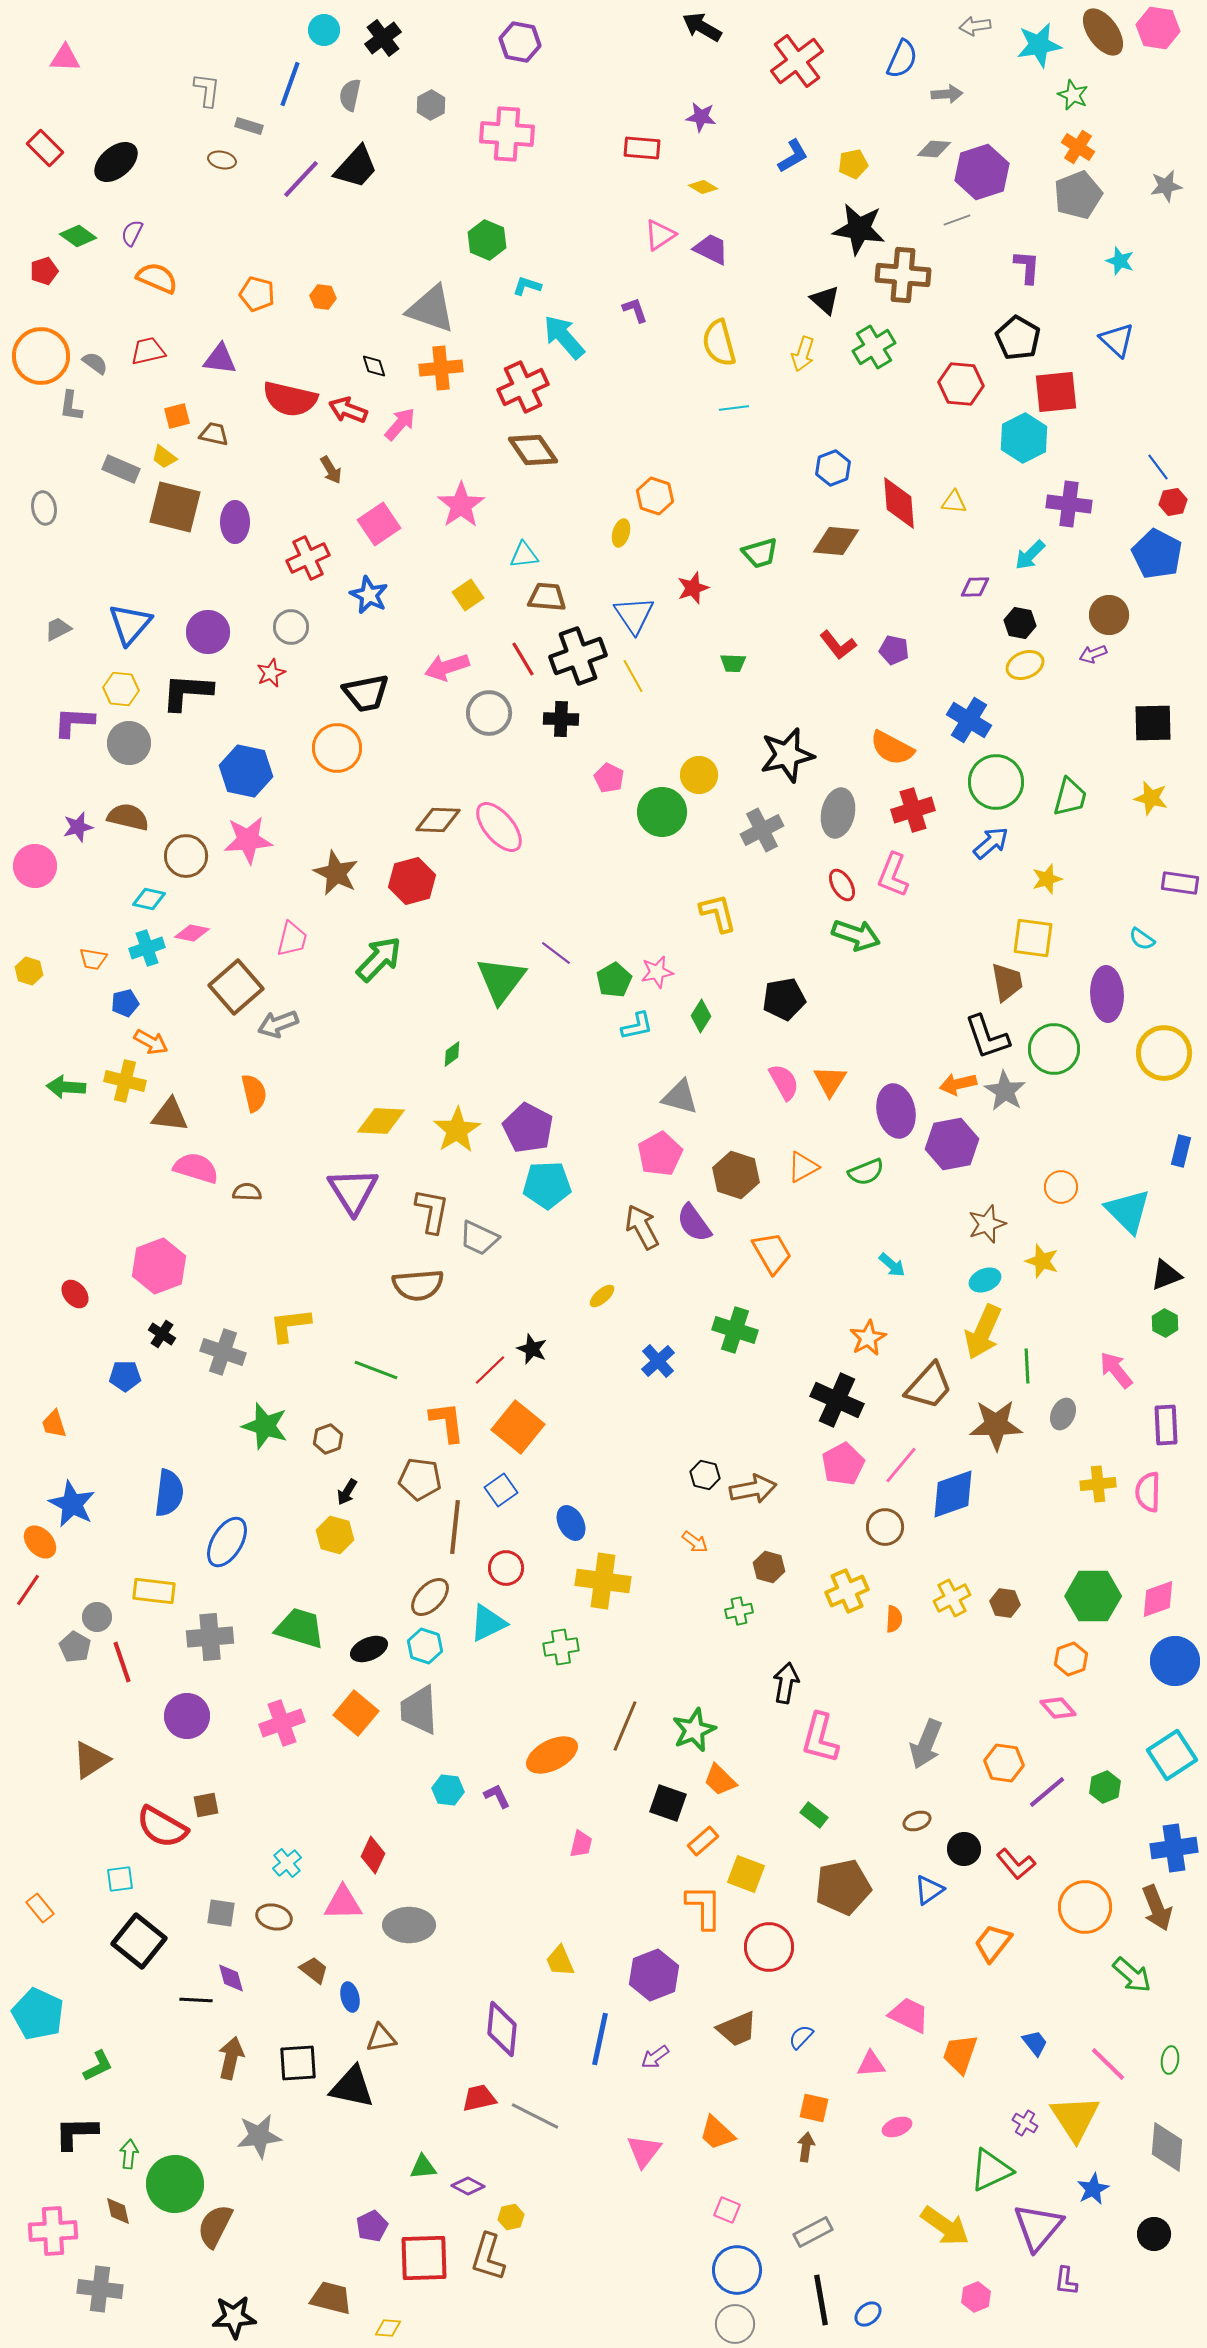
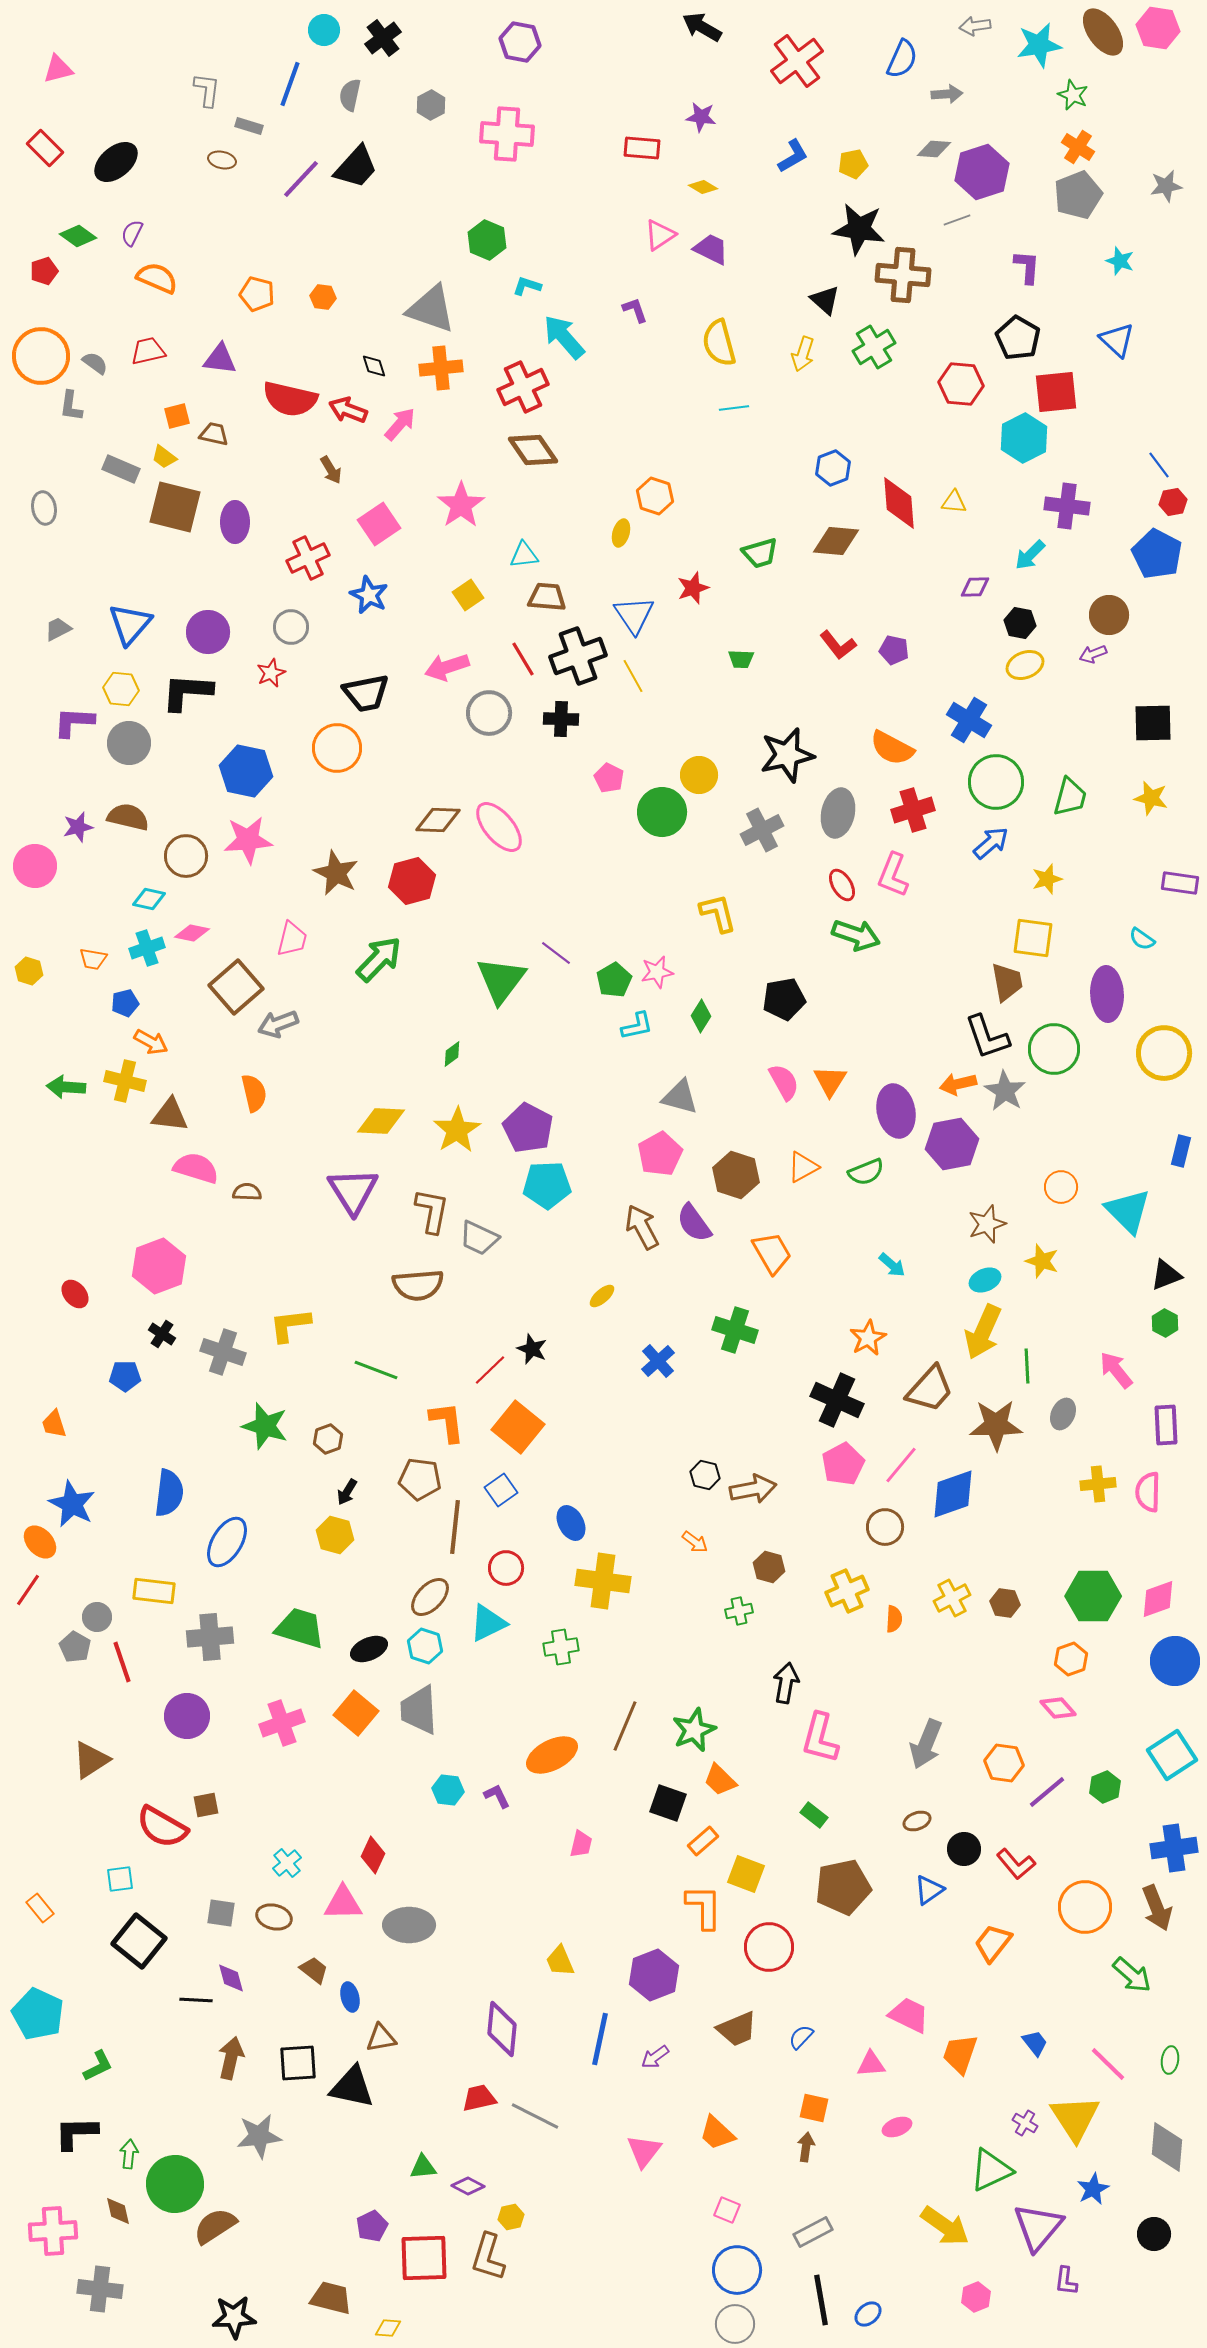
pink triangle at (65, 58): moved 7 px left, 11 px down; rotated 16 degrees counterclockwise
blue line at (1158, 467): moved 1 px right, 2 px up
purple cross at (1069, 504): moved 2 px left, 2 px down
green trapezoid at (733, 663): moved 8 px right, 4 px up
brown trapezoid at (929, 1386): moved 1 px right, 3 px down
brown semicircle at (215, 2226): rotated 30 degrees clockwise
